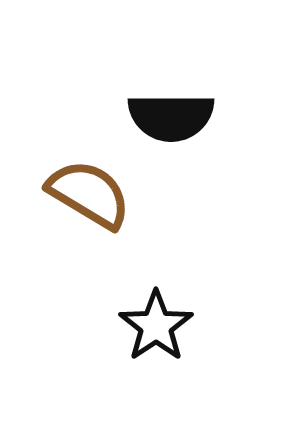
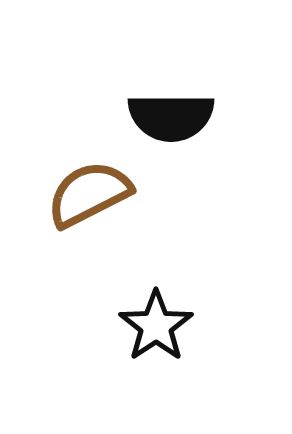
brown semicircle: rotated 58 degrees counterclockwise
